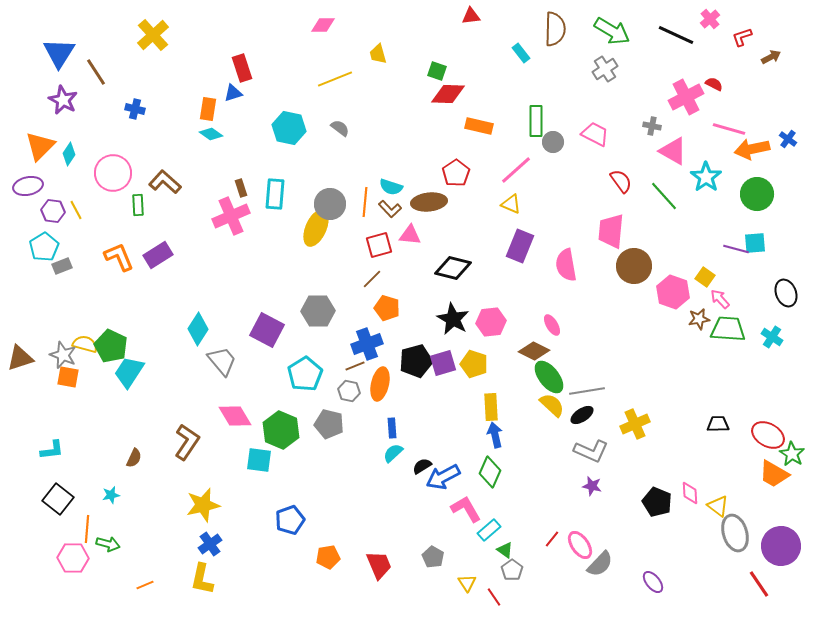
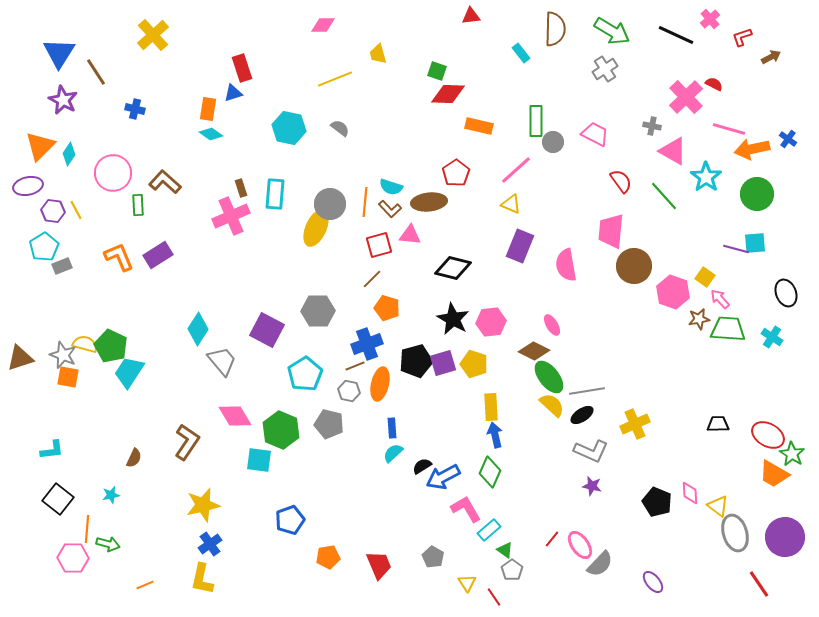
pink cross at (686, 97): rotated 16 degrees counterclockwise
purple circle at (781, 546): moved 4 px right, 9 px up
